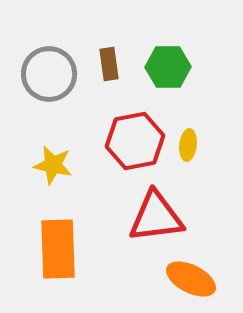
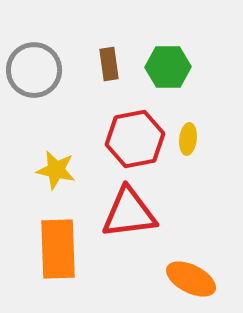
gray circle: moved 15 px left, 4 px up
red hexagon: moved 2 px up
yellow ellipse: moved 6 px up
yellow star: moved 3 px right, 5 px down
red triangle: moved 27 px left, 4 px up
